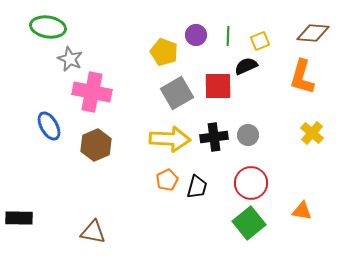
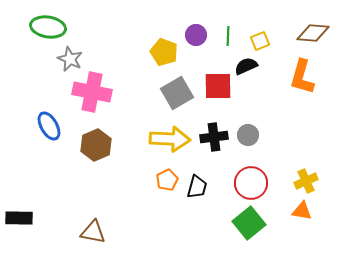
yellow cross: moved 6 px left, 48 px down; rotated 25 degrees clockwise
